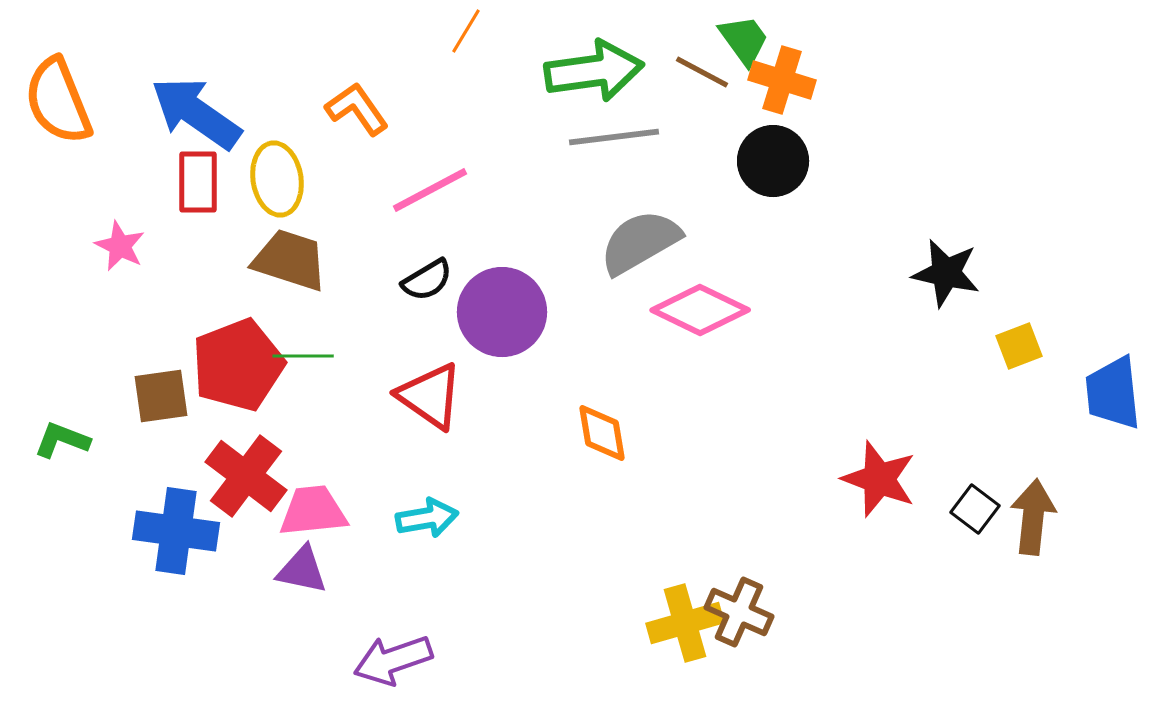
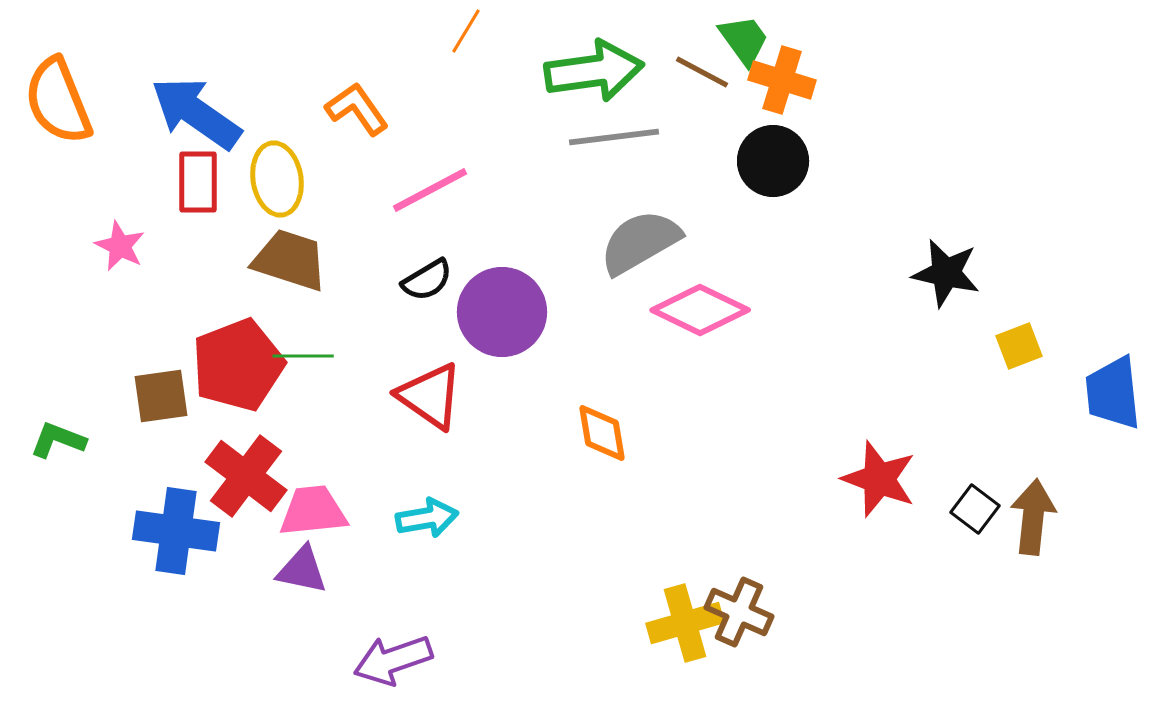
green L-shape: moved 4 px left
